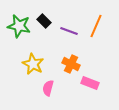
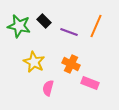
purple line: moved 1 px down
yellow star: moved 1 px right, 2 px up
